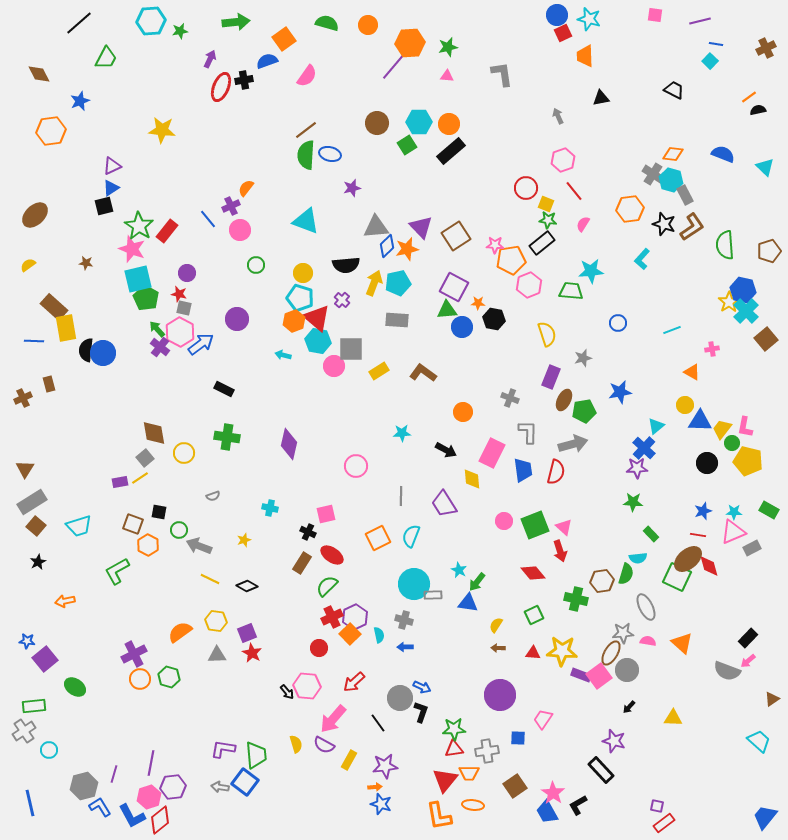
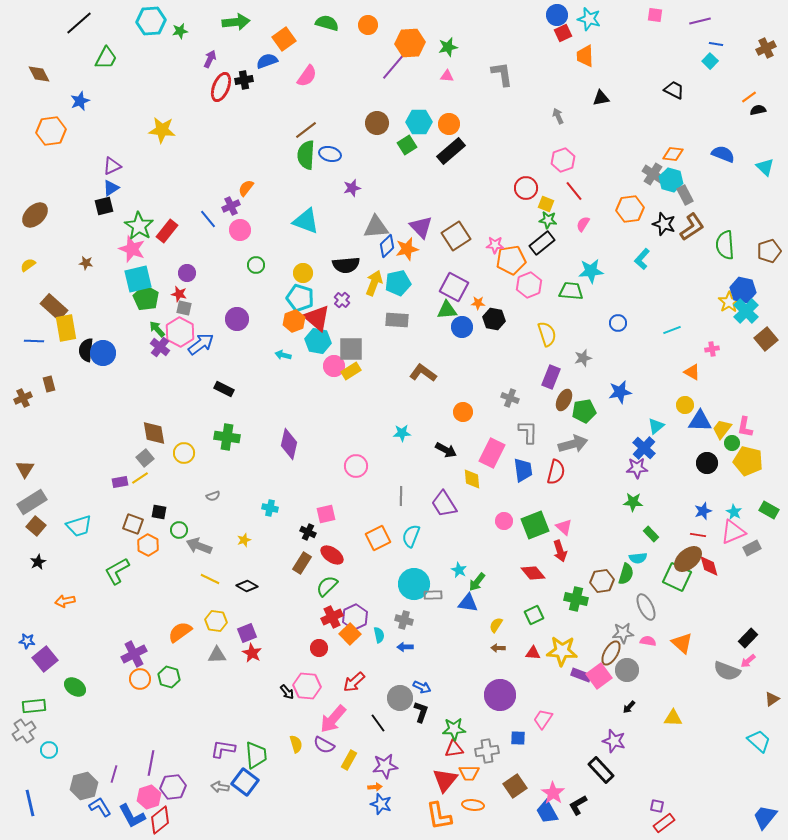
yellow rectangle at (379, 371): moved 28 px left
cyan star at (734, 512): rotated 28 degrees clockwise
